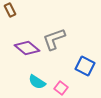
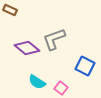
brown rectangle: rotated 40 degrees counterclockwise
